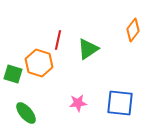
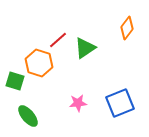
orange diamond: moved 6 px left, 2 px up
red line: rotated 36 degrees clockwise
green triangle: moved 3 px left, 1 px up
green square: moved 2 px right, 7 px down
blue square: rotated 28 degrees counterclockwise
green ellipse: moved 2 px right, 3 px down
